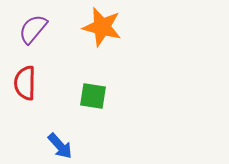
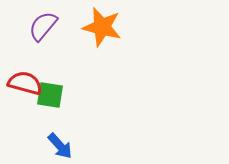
purple semicircle: moved 10 px right, 3 px up
red semicircle: rotated 104 degrees clockwise
green square: moved 43 px left, 1 px up
